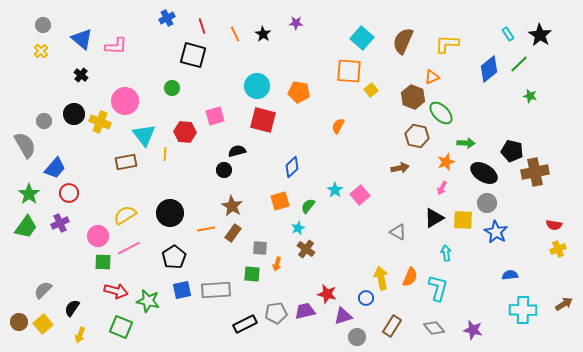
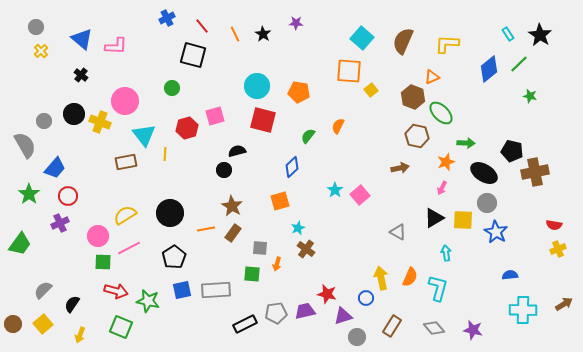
gray circle at (43, 25): moved 7 px left, 2 px down
red line at (202, 26): rotated 21 degrees counterclockwise
red hexagon at (185, 132): moved 2 px right, 4 px up; rotated 20 degrees counterclockwise
red circle at (69, 193): moved 1 px left, 3 px down
green semicircle at (308, 206): moved 70 px up
green trapezoid at (26, 227): moved 6 px left, 17 px down
black semicircle at (72, 308): moved 4 px up
brown circle at (19, 322): moved 6 px left, 2 px down
